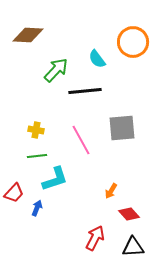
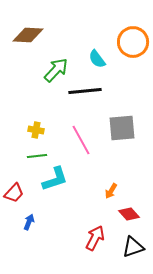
blue arrow: moved 8 px left, 14 px down
black triangle: rotated 15 degrees counterclockwise
